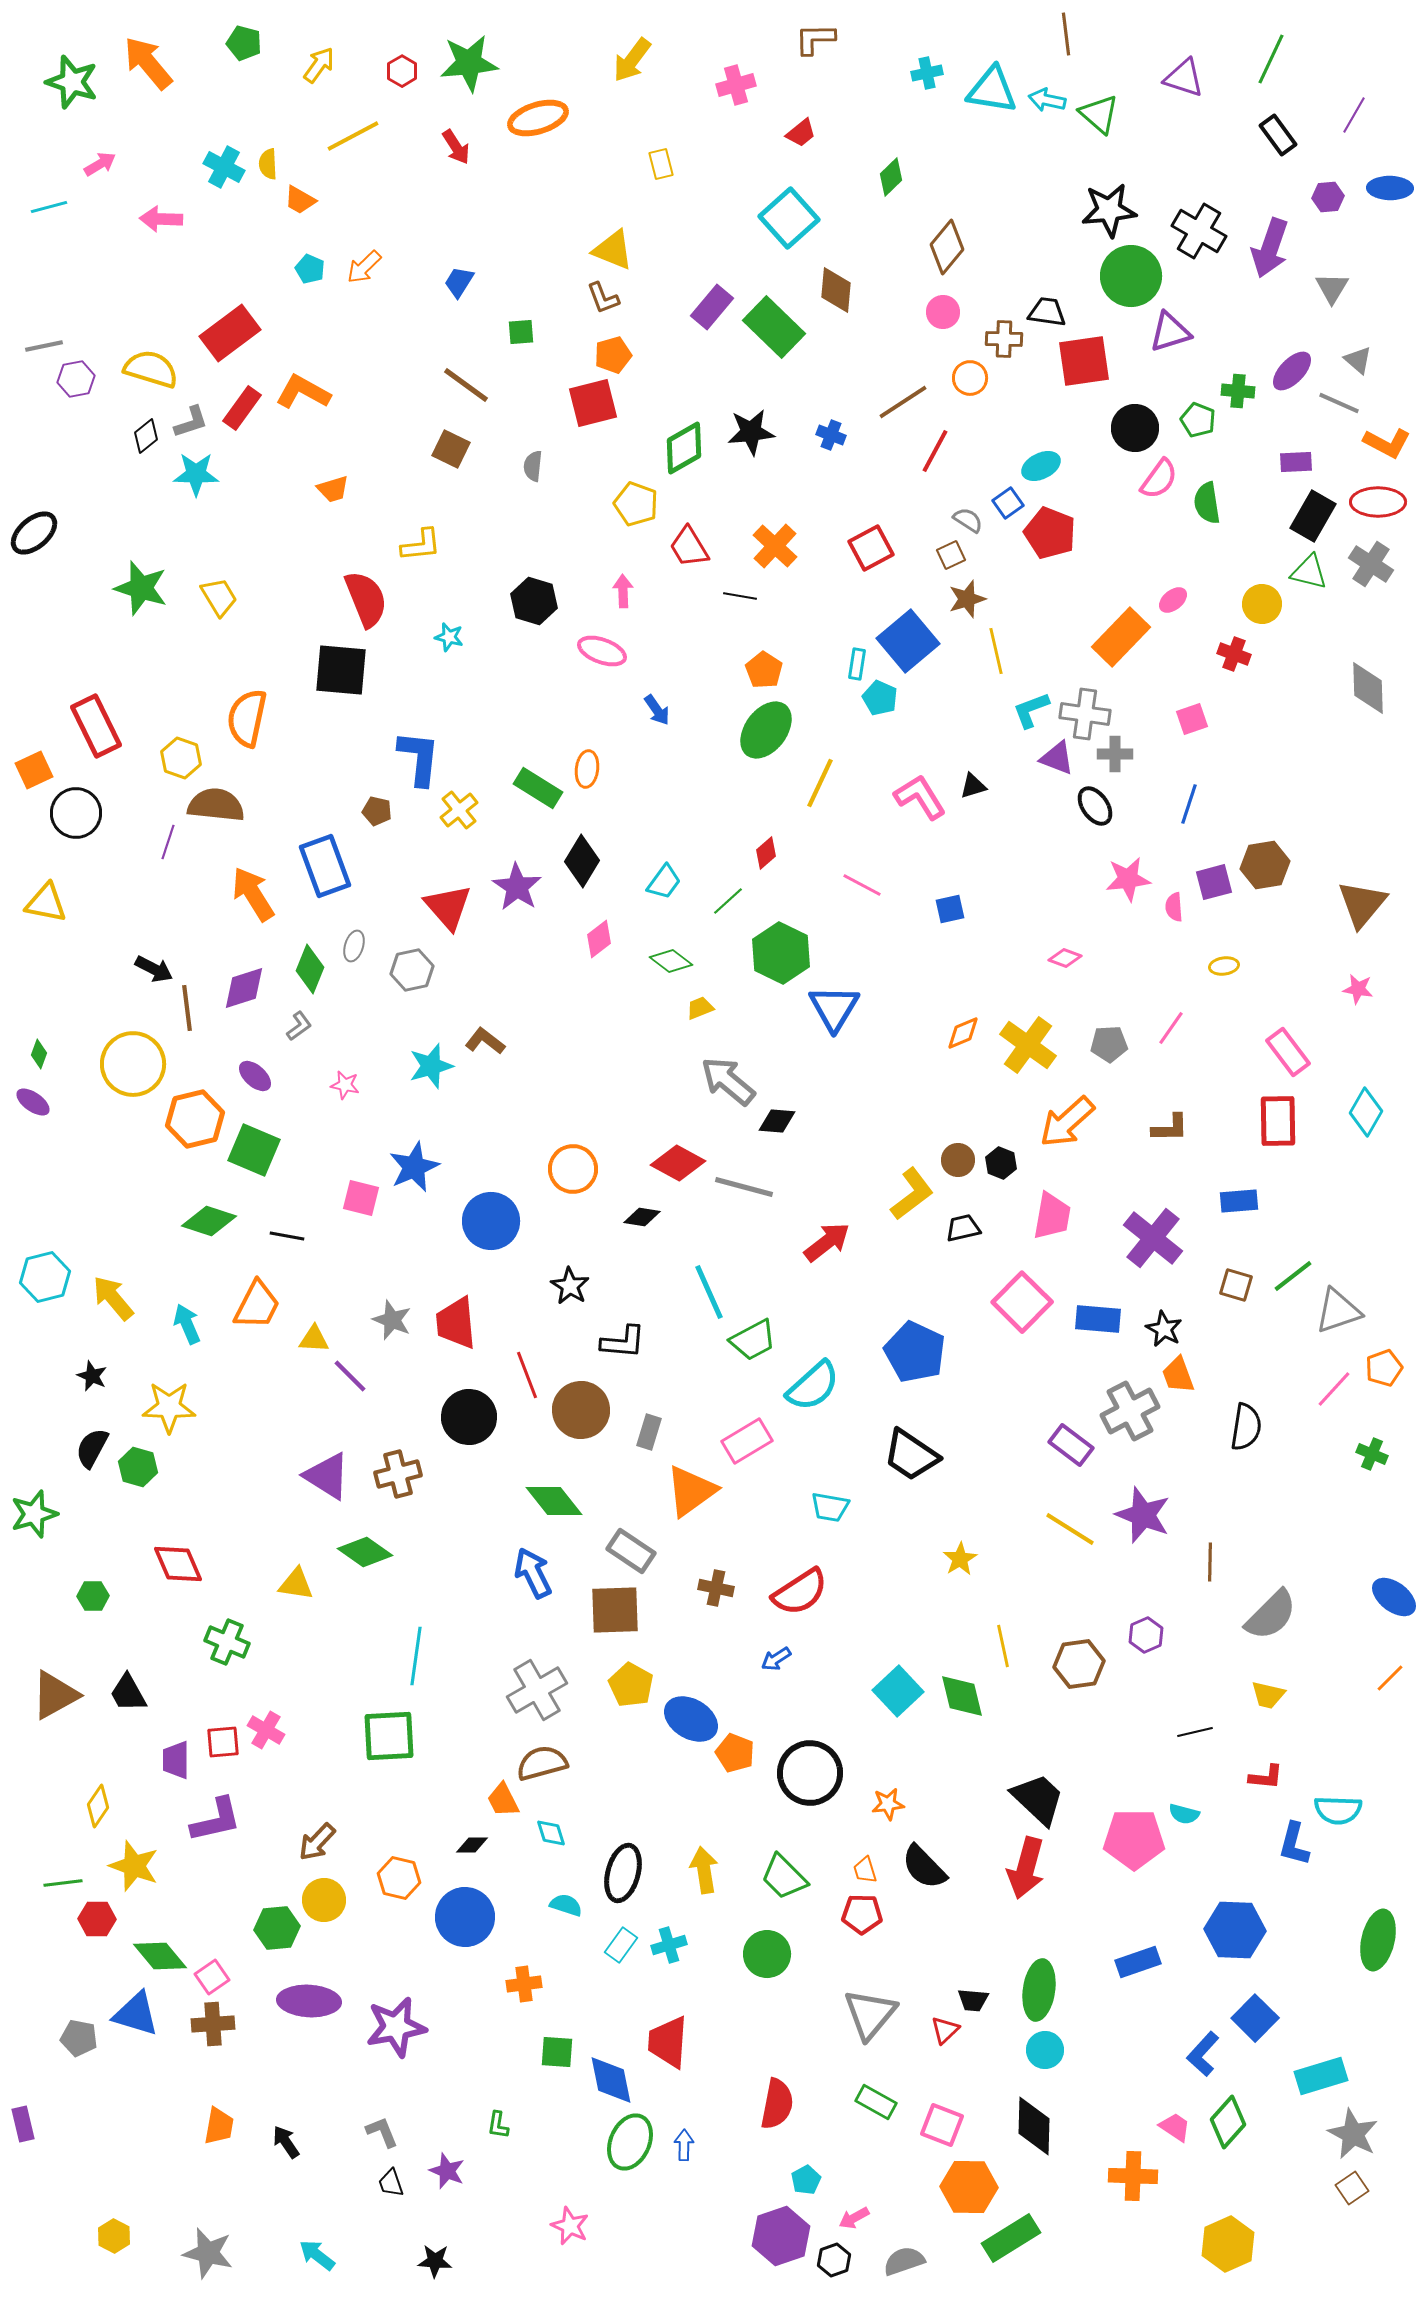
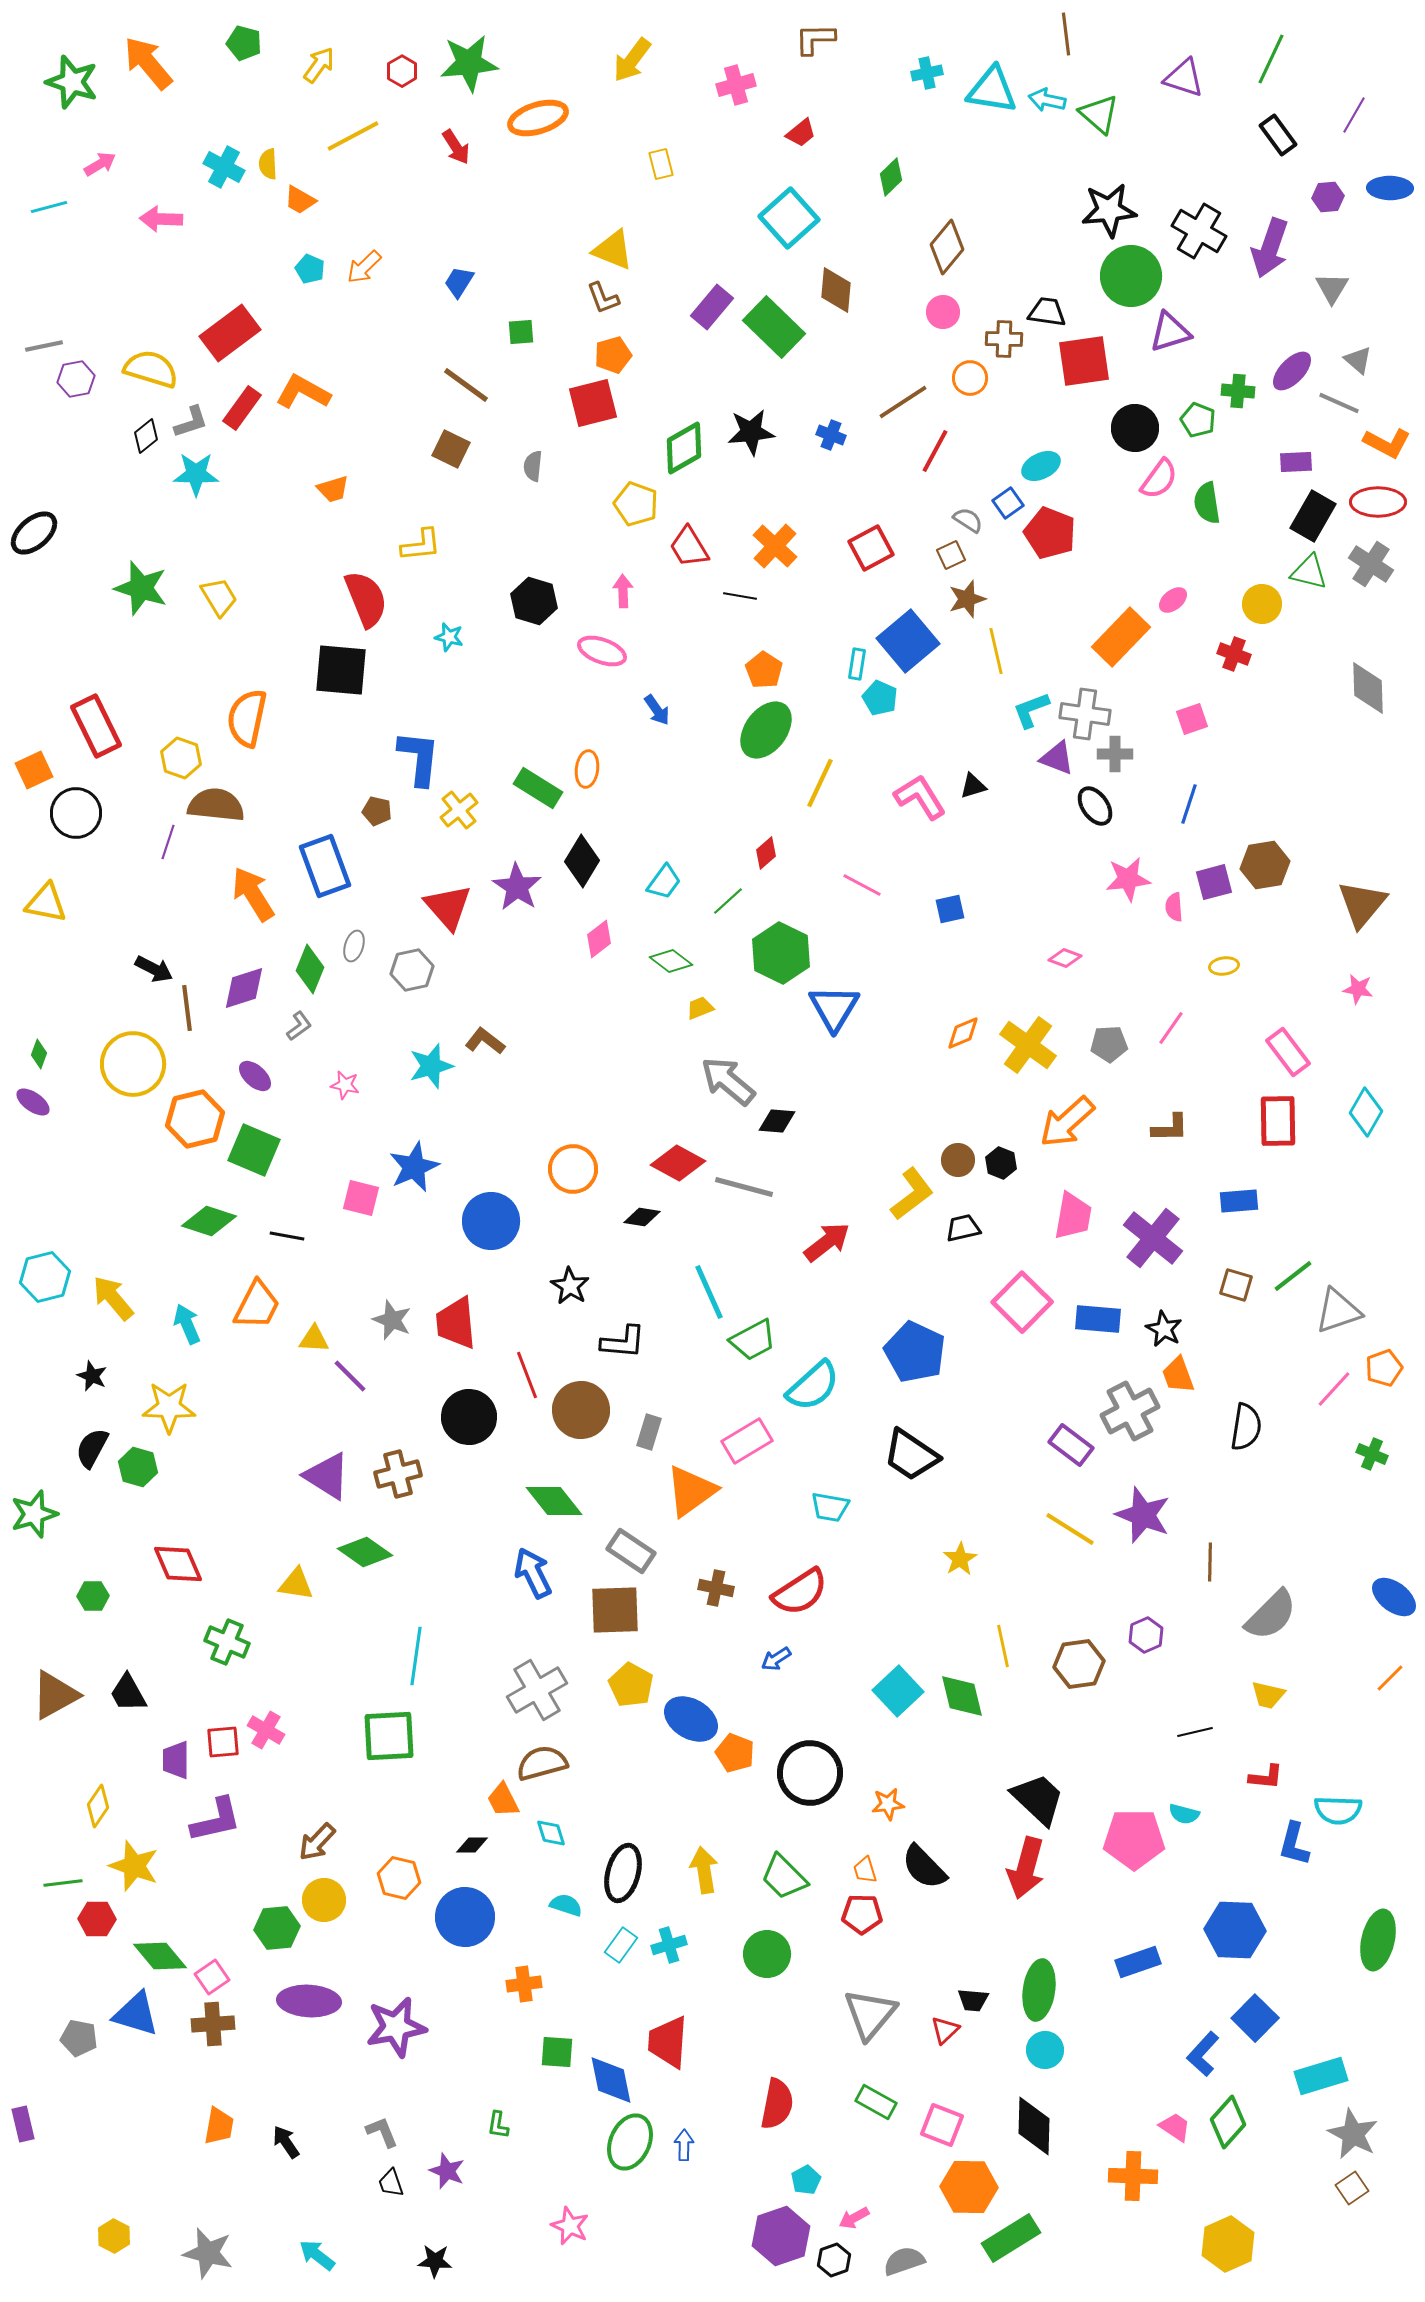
pink trapezoid at (1052, 1216): moved 21 px right
